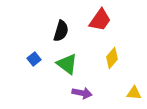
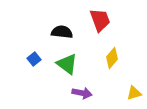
red trapezoid: rotated 55 degrees counterclockwise
black semicircle: moved 1 px right, 1 px down; rotated 100 degrees counterclockwise
yellow triangle: rotated 21 degrees counterclockwise
